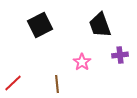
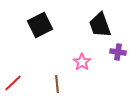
purple cross: moved 2 px left, 3 px up; rotated 14 degrees clockwise
